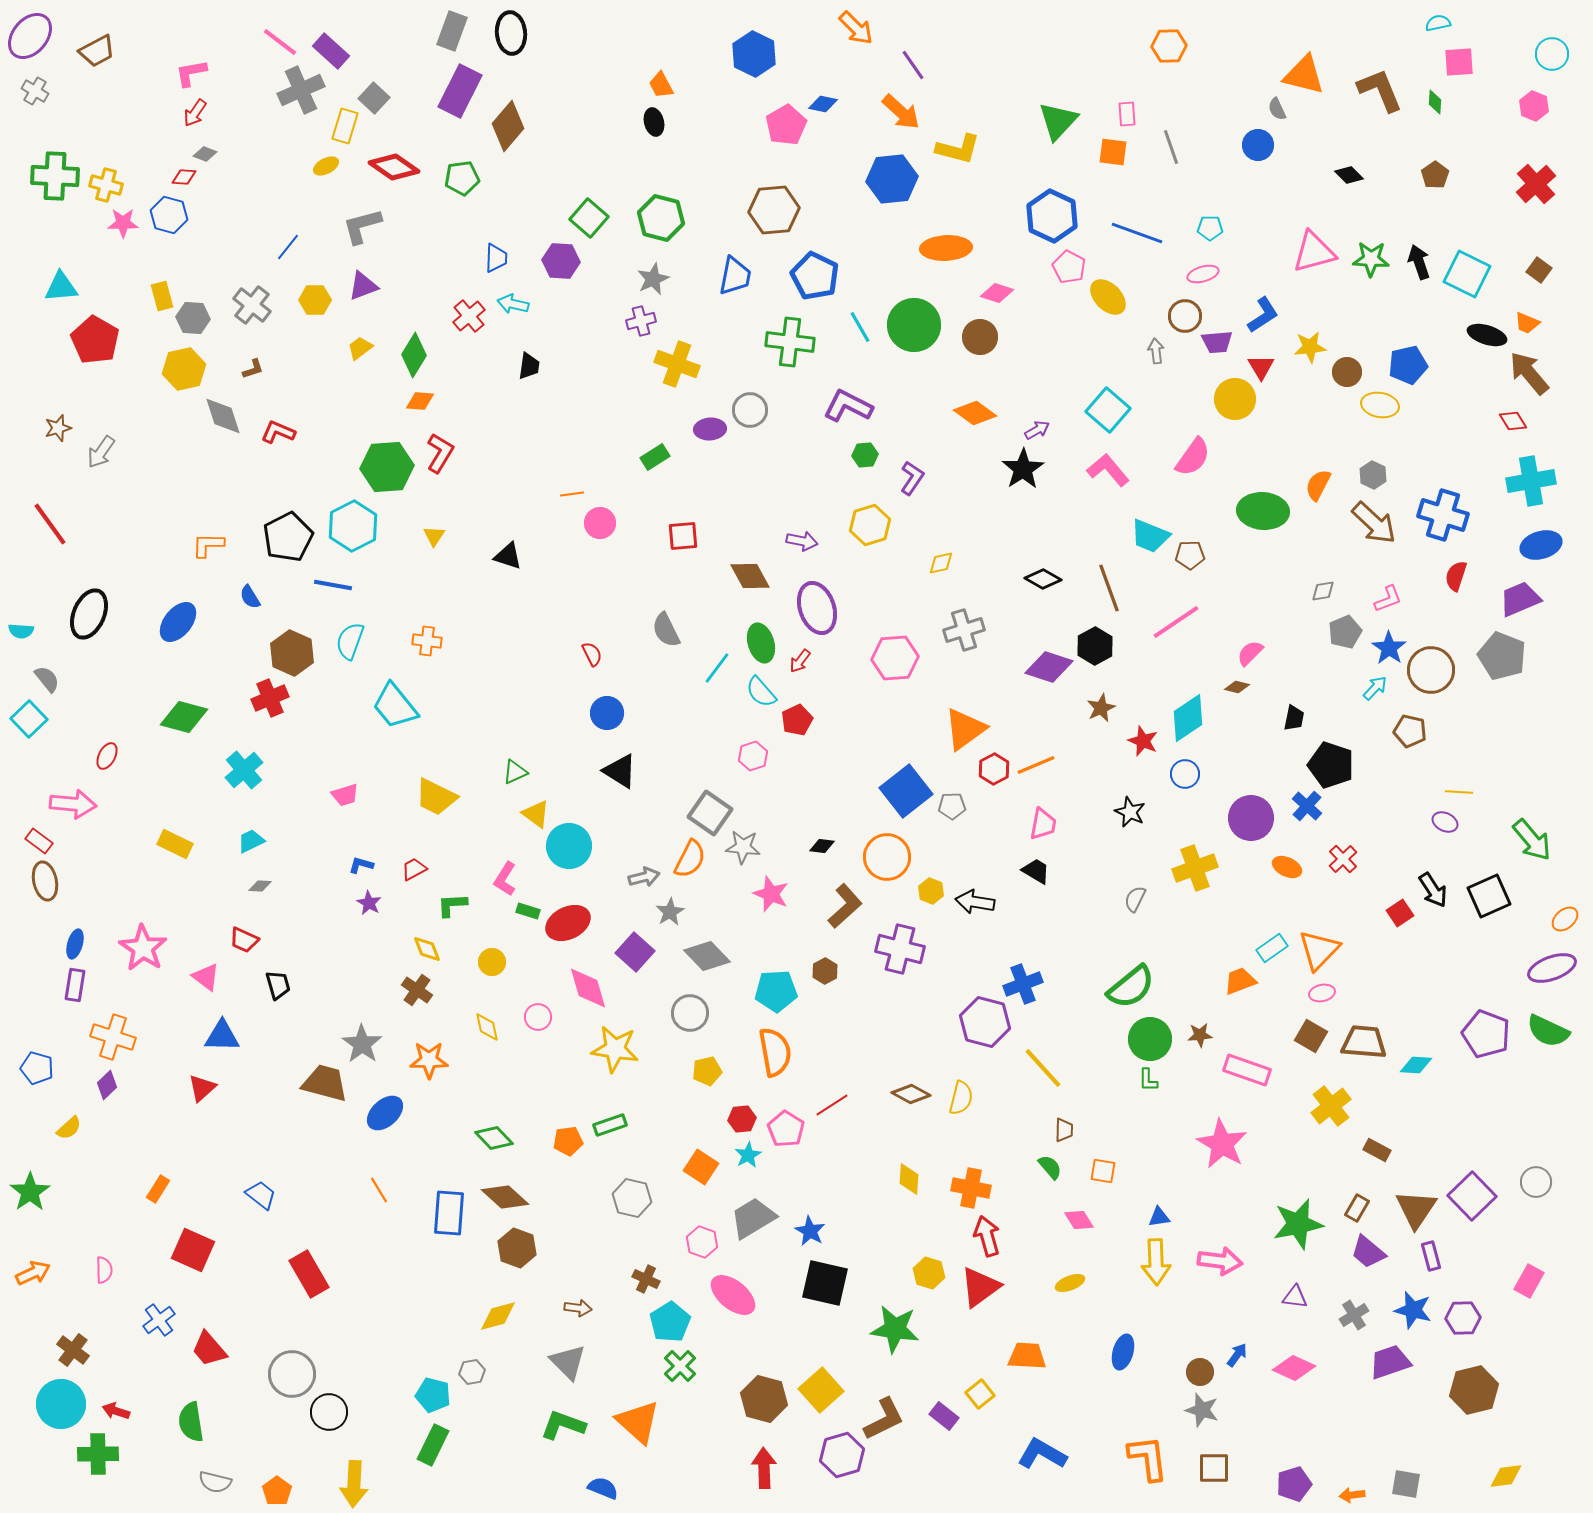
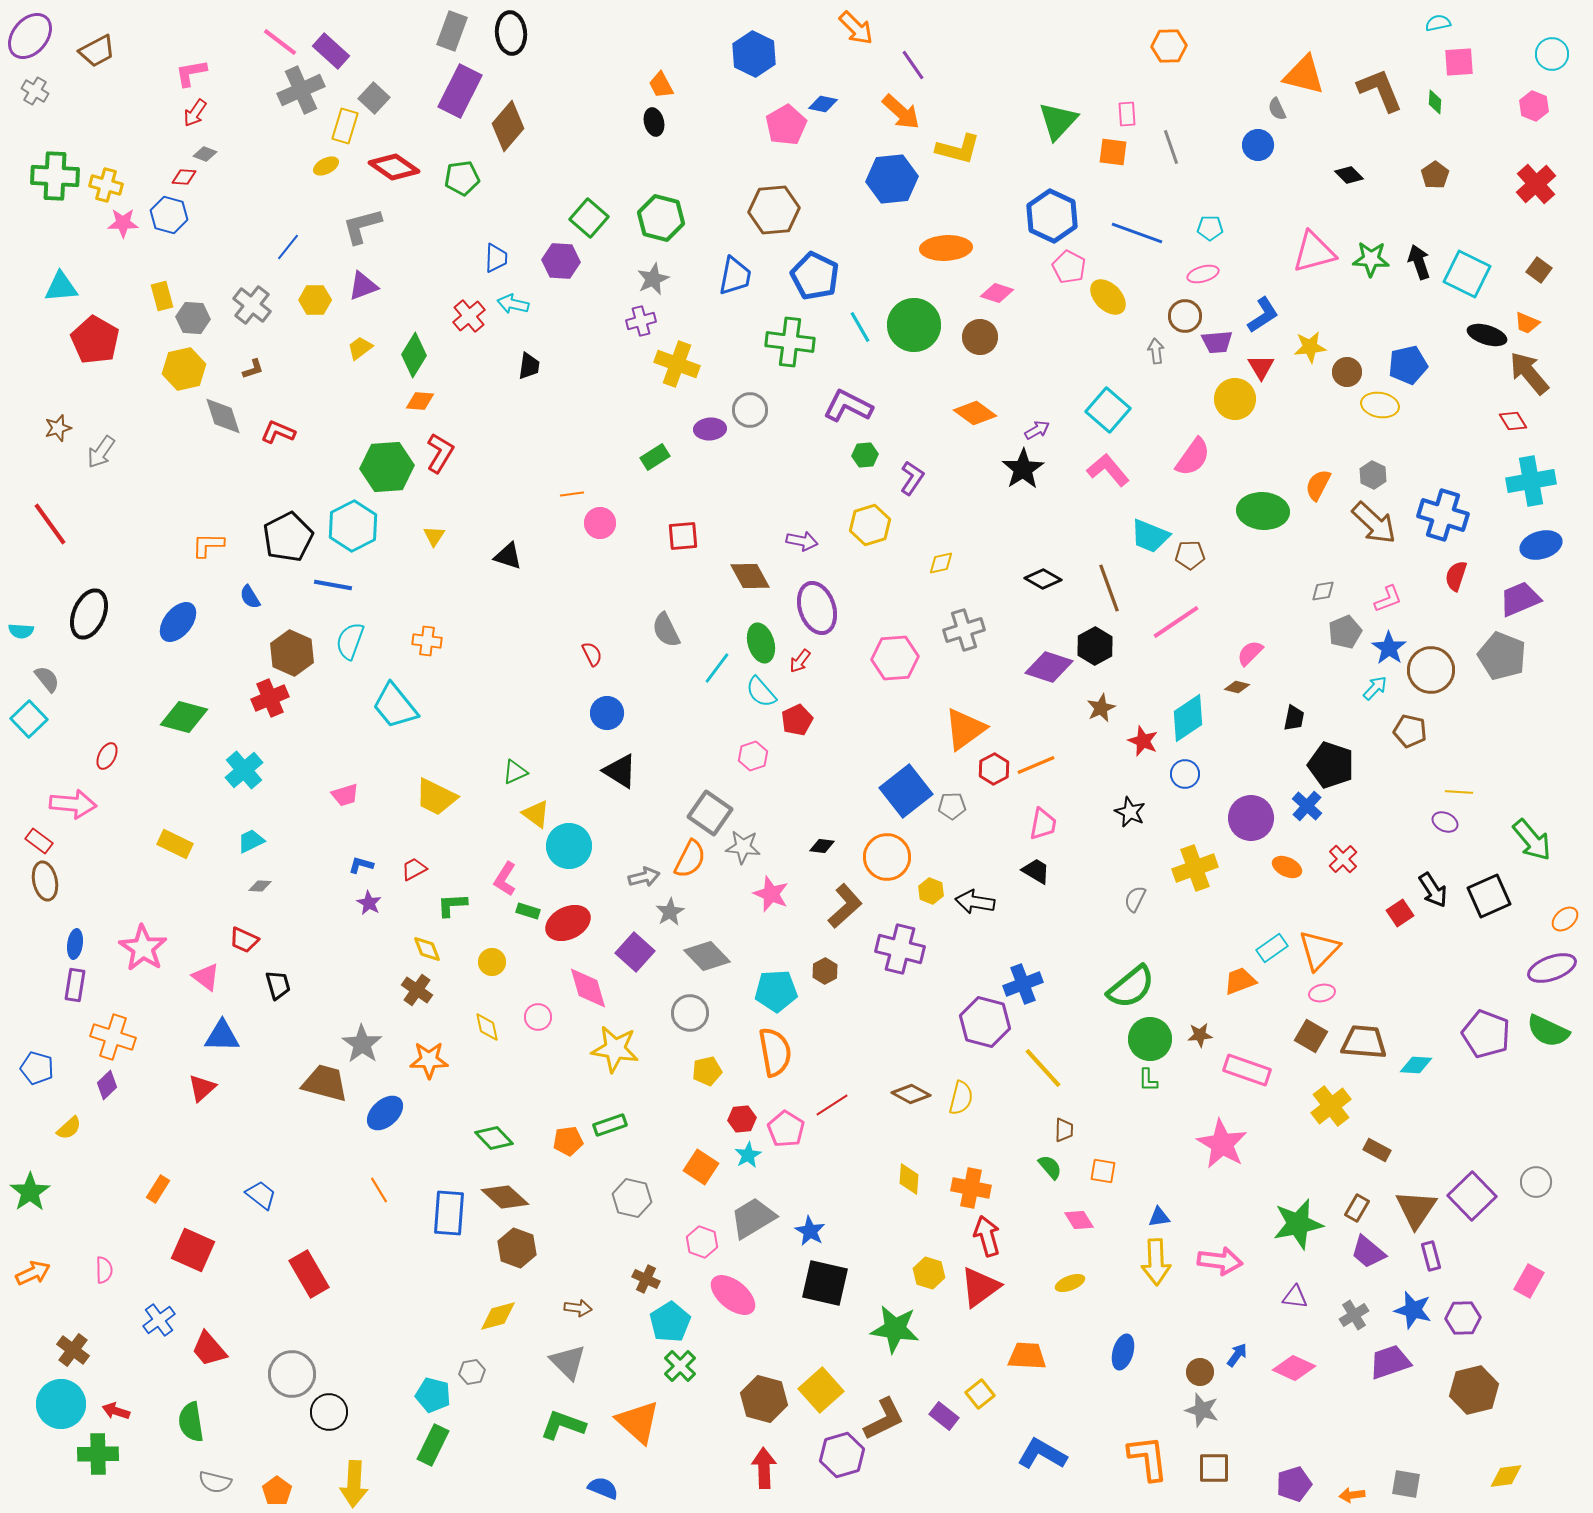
blue ellipse at (75, 944): rotated 8 degrees counterclockwise
